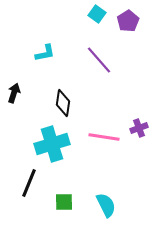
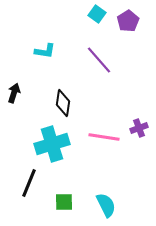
cyan L-shape: moved 2 px up; rotated 20 degrees clockwise
